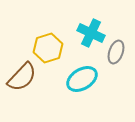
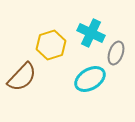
yellow hexagon: moved 3 px right, 3 px up
gray ellipse: moved 1 px down
cyan ellipse: moved 8 px right
